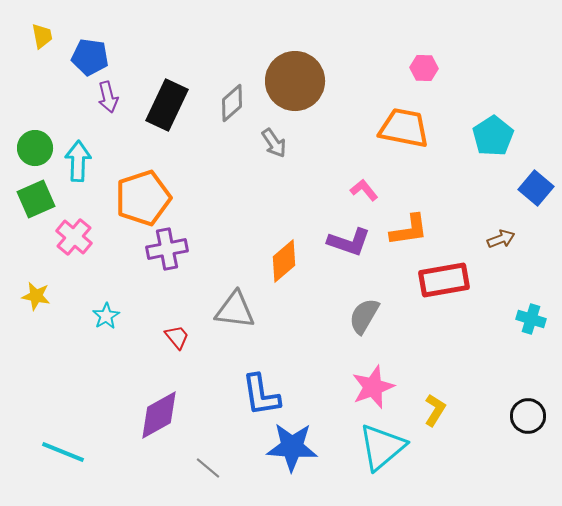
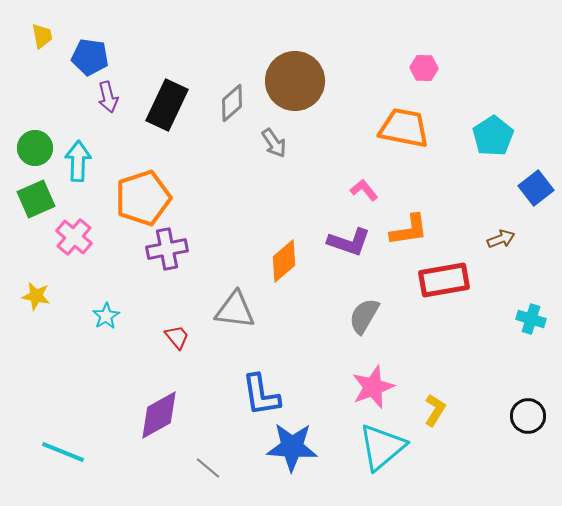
blue square: rotated 12 degrees clockwise
